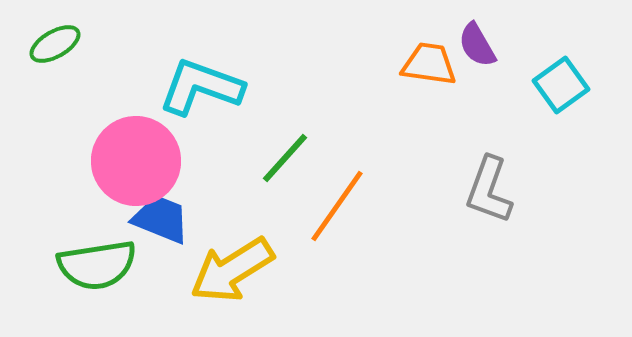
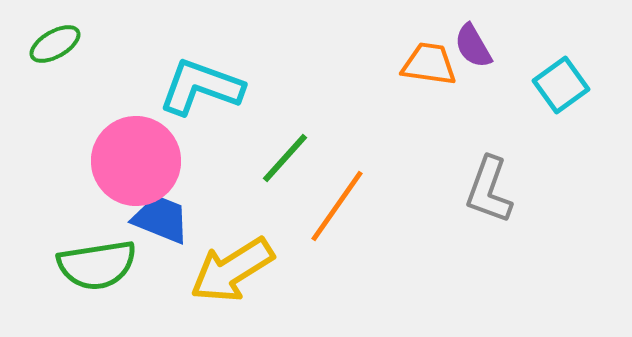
purple semicircle: moved 4 px left, 1 px down
